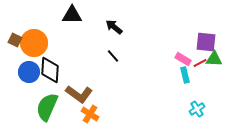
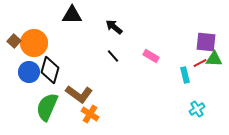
brown square: moved 1 px left, 1 px down; rotated 16 degrees clockwise
pink rectangle: moved 32 px left, 3 px up
black diamond: rotated 12 degrees clockwise
